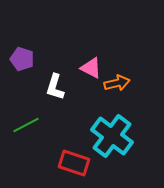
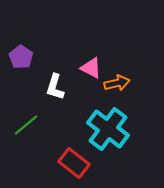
purple pentagon: moved 1 px left, 2 px up; rotated 15 degrees clockwise
green line: rotated 12 degrees counterclockwise
cyan cross: moved 4 px left, 7 px up
red rectangle: rotated 20 degrees clockwise
